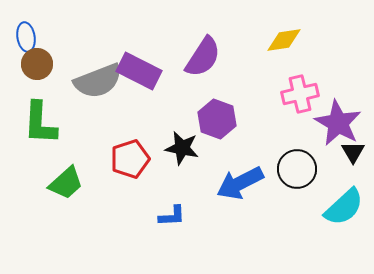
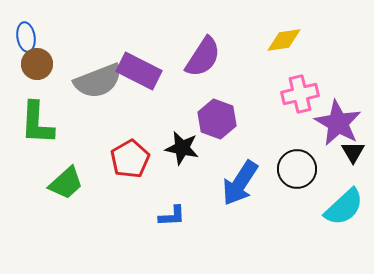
green L-shape: moved 3 px left
red pentagon: rotated 12 degrees counterclockwise
blue arrow: rotated 30 degrees counterclockwise
